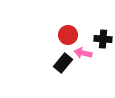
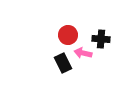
black cross: moved 2 px left
black rectangle: rotated 66 degrees counterclockwise
